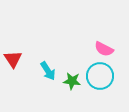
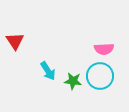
pink semicircle: rotated 30 degrees counterclockwise
red triangle: moved 2 px right, 18 px up
green star: moved 1 px right
